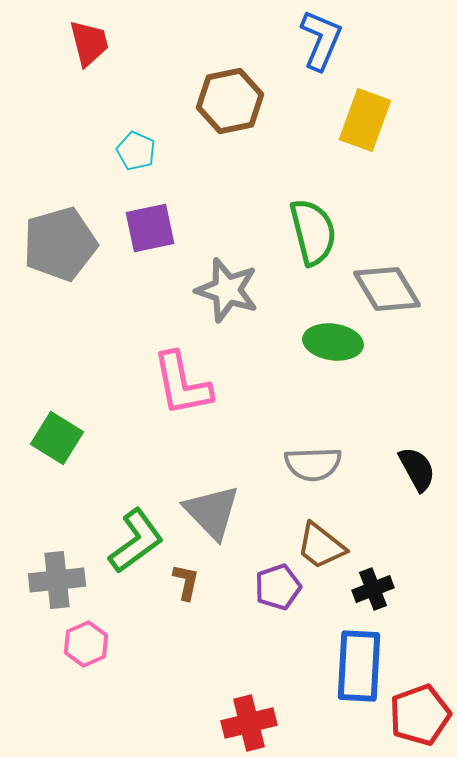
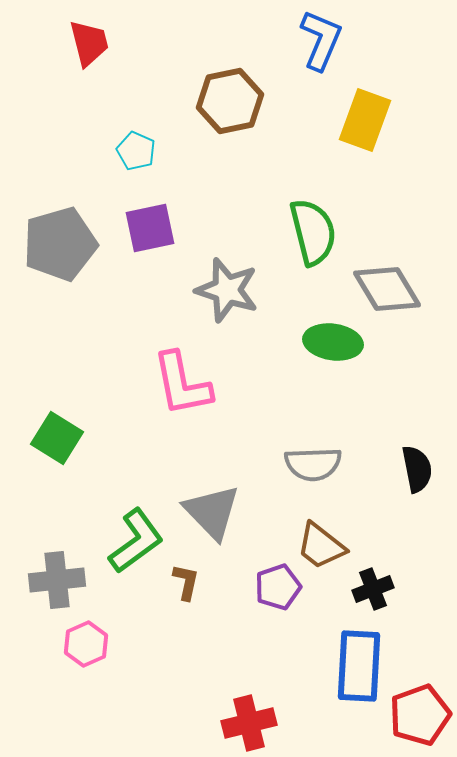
black semicircle: rotated 18 degrees clockwise
